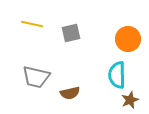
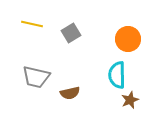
gray square: rotated 18 degrees counterclockwise
